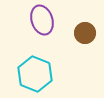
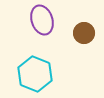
brown circle: moved 1 px left
